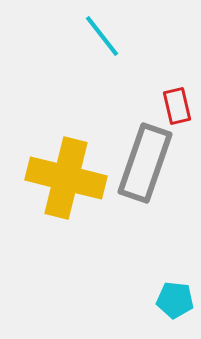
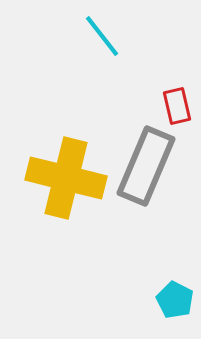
gray rectangle: moved 1 px right, 3 px down; rotated 4 degrees clockwise
cyan pentagon: rotated 21 degrees clockwise
